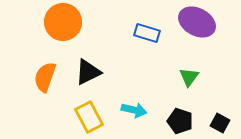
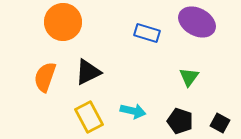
cyan arrow: moved 1 px left, 1 px down
